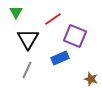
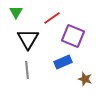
red line: moved 1 px left, 1 px up
purple square: moved 2 px left
blue rectangle: moved 3 px right, 4 px down
gray line: rotated 30 degrees counterclockwise
brown star: moved 6 px left
